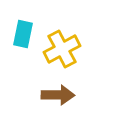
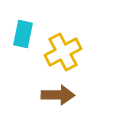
yellow cross: moved 1 px right, 3 px down
